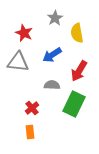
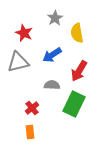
gray triangle: rotated 20 degrees counterclockwise
